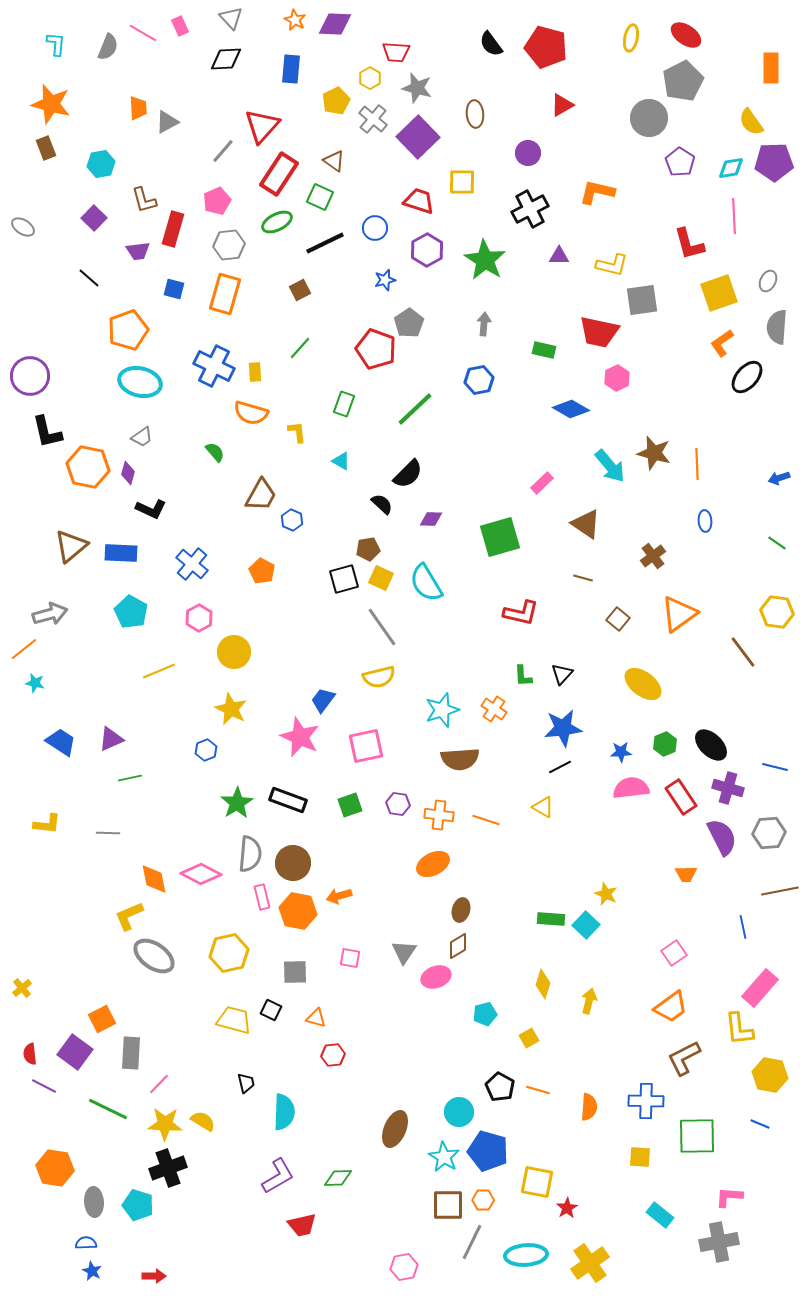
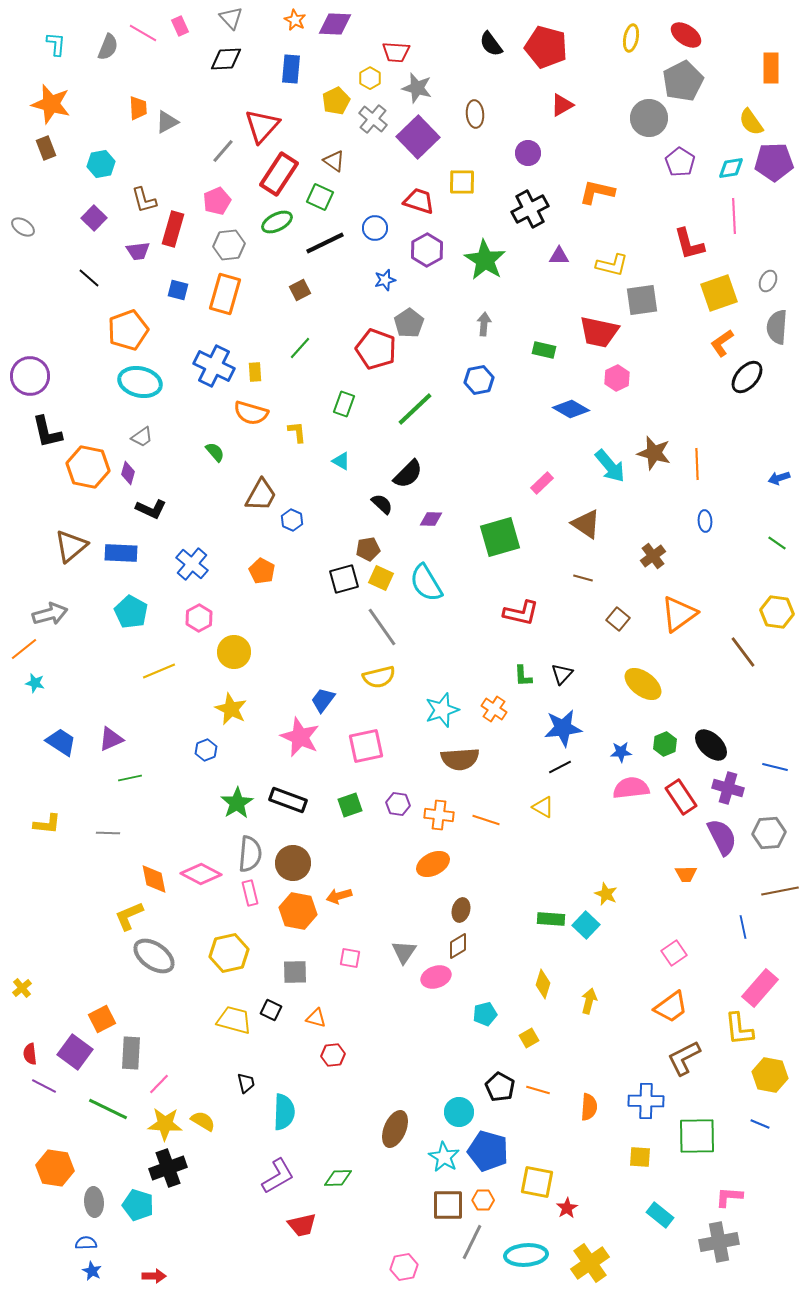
blue square at (174, 289): moved 4 px right, 1 px down
pink rectangle at (262, 897): moved 12 px left, 4 px up
